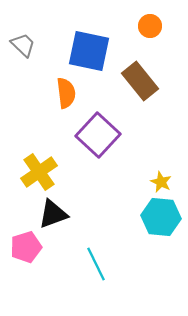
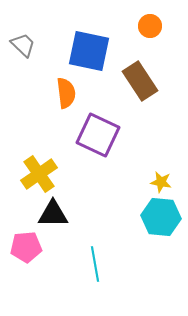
brown rectangle: rotated 6 degrees clockwise
purple square: rotated 18 degrees counterclockwise
yellow cross: moved 2 px down
yellow star: rotated 15 degrees counterclockwise
black triangle: rotated 20 degrees clockwise
pink pentagon: rotated 12 degrees clockwise
cyan line: moved 1 px left; rotated 16 degrees clockwise
